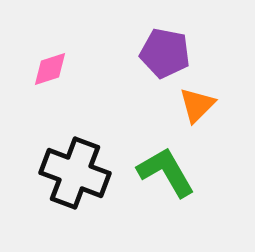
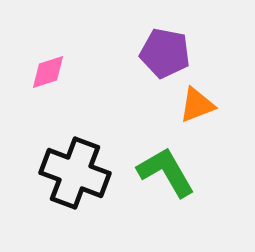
pink diamond: moved 2 px left, 3 px down
orange triangle: rotated 24 degrees clockwise
